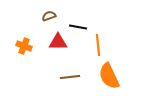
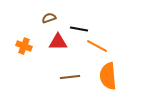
brown semicircle: moved 2 px down
black line: moved 1 px right, 2 px down
orange line: moved 1 px left, 1 px down; rotated 55 degrees counterclockwise
orange semicircle: moved 1 px left; rotated 20 degrees clockwise
